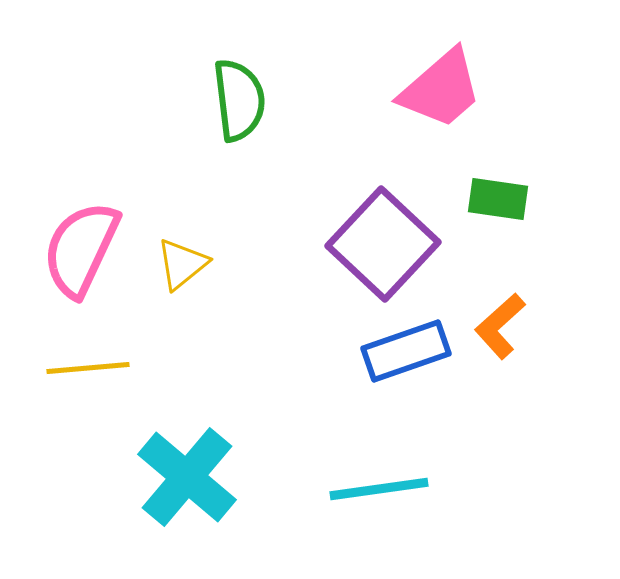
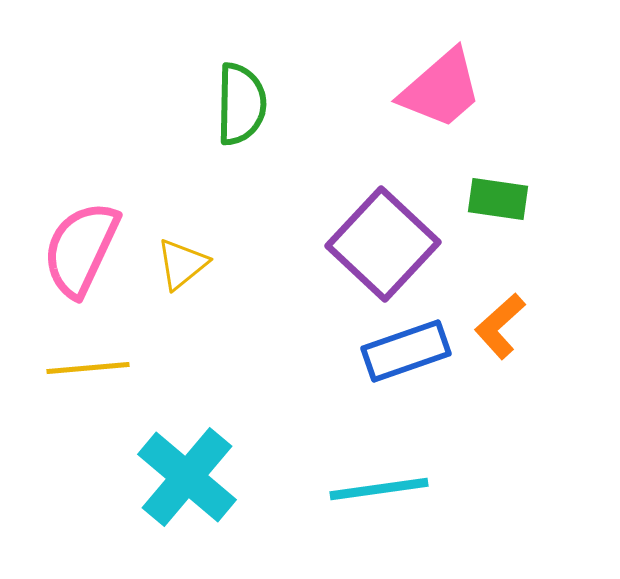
green semicircle: moved 2 px right, 4 px down; rotated 8 degrees clockwise
